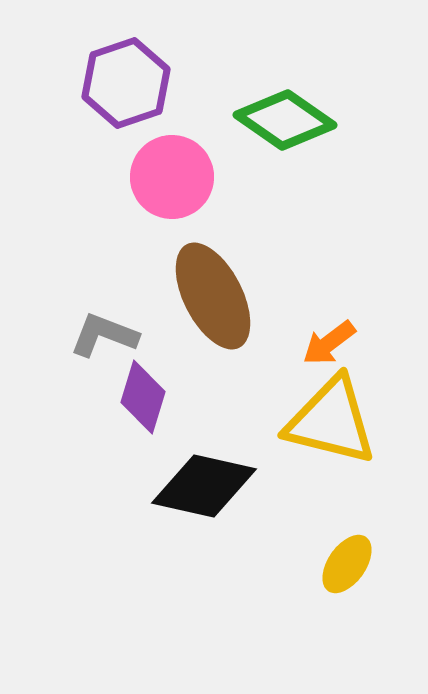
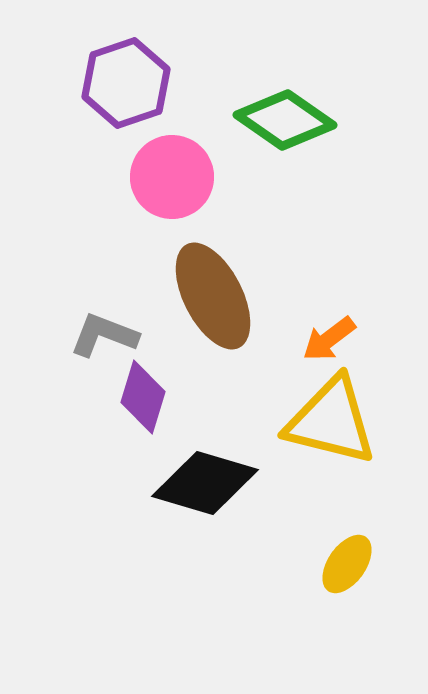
orange arrow: moved 4 px up
black diamond: moved 1 px right, 3 px up; rotated 4 degrees clockwise
